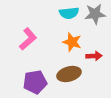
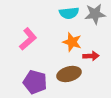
red arrow: moved 3 px left
purple pentagon: rotated 25 degrees clockwise
